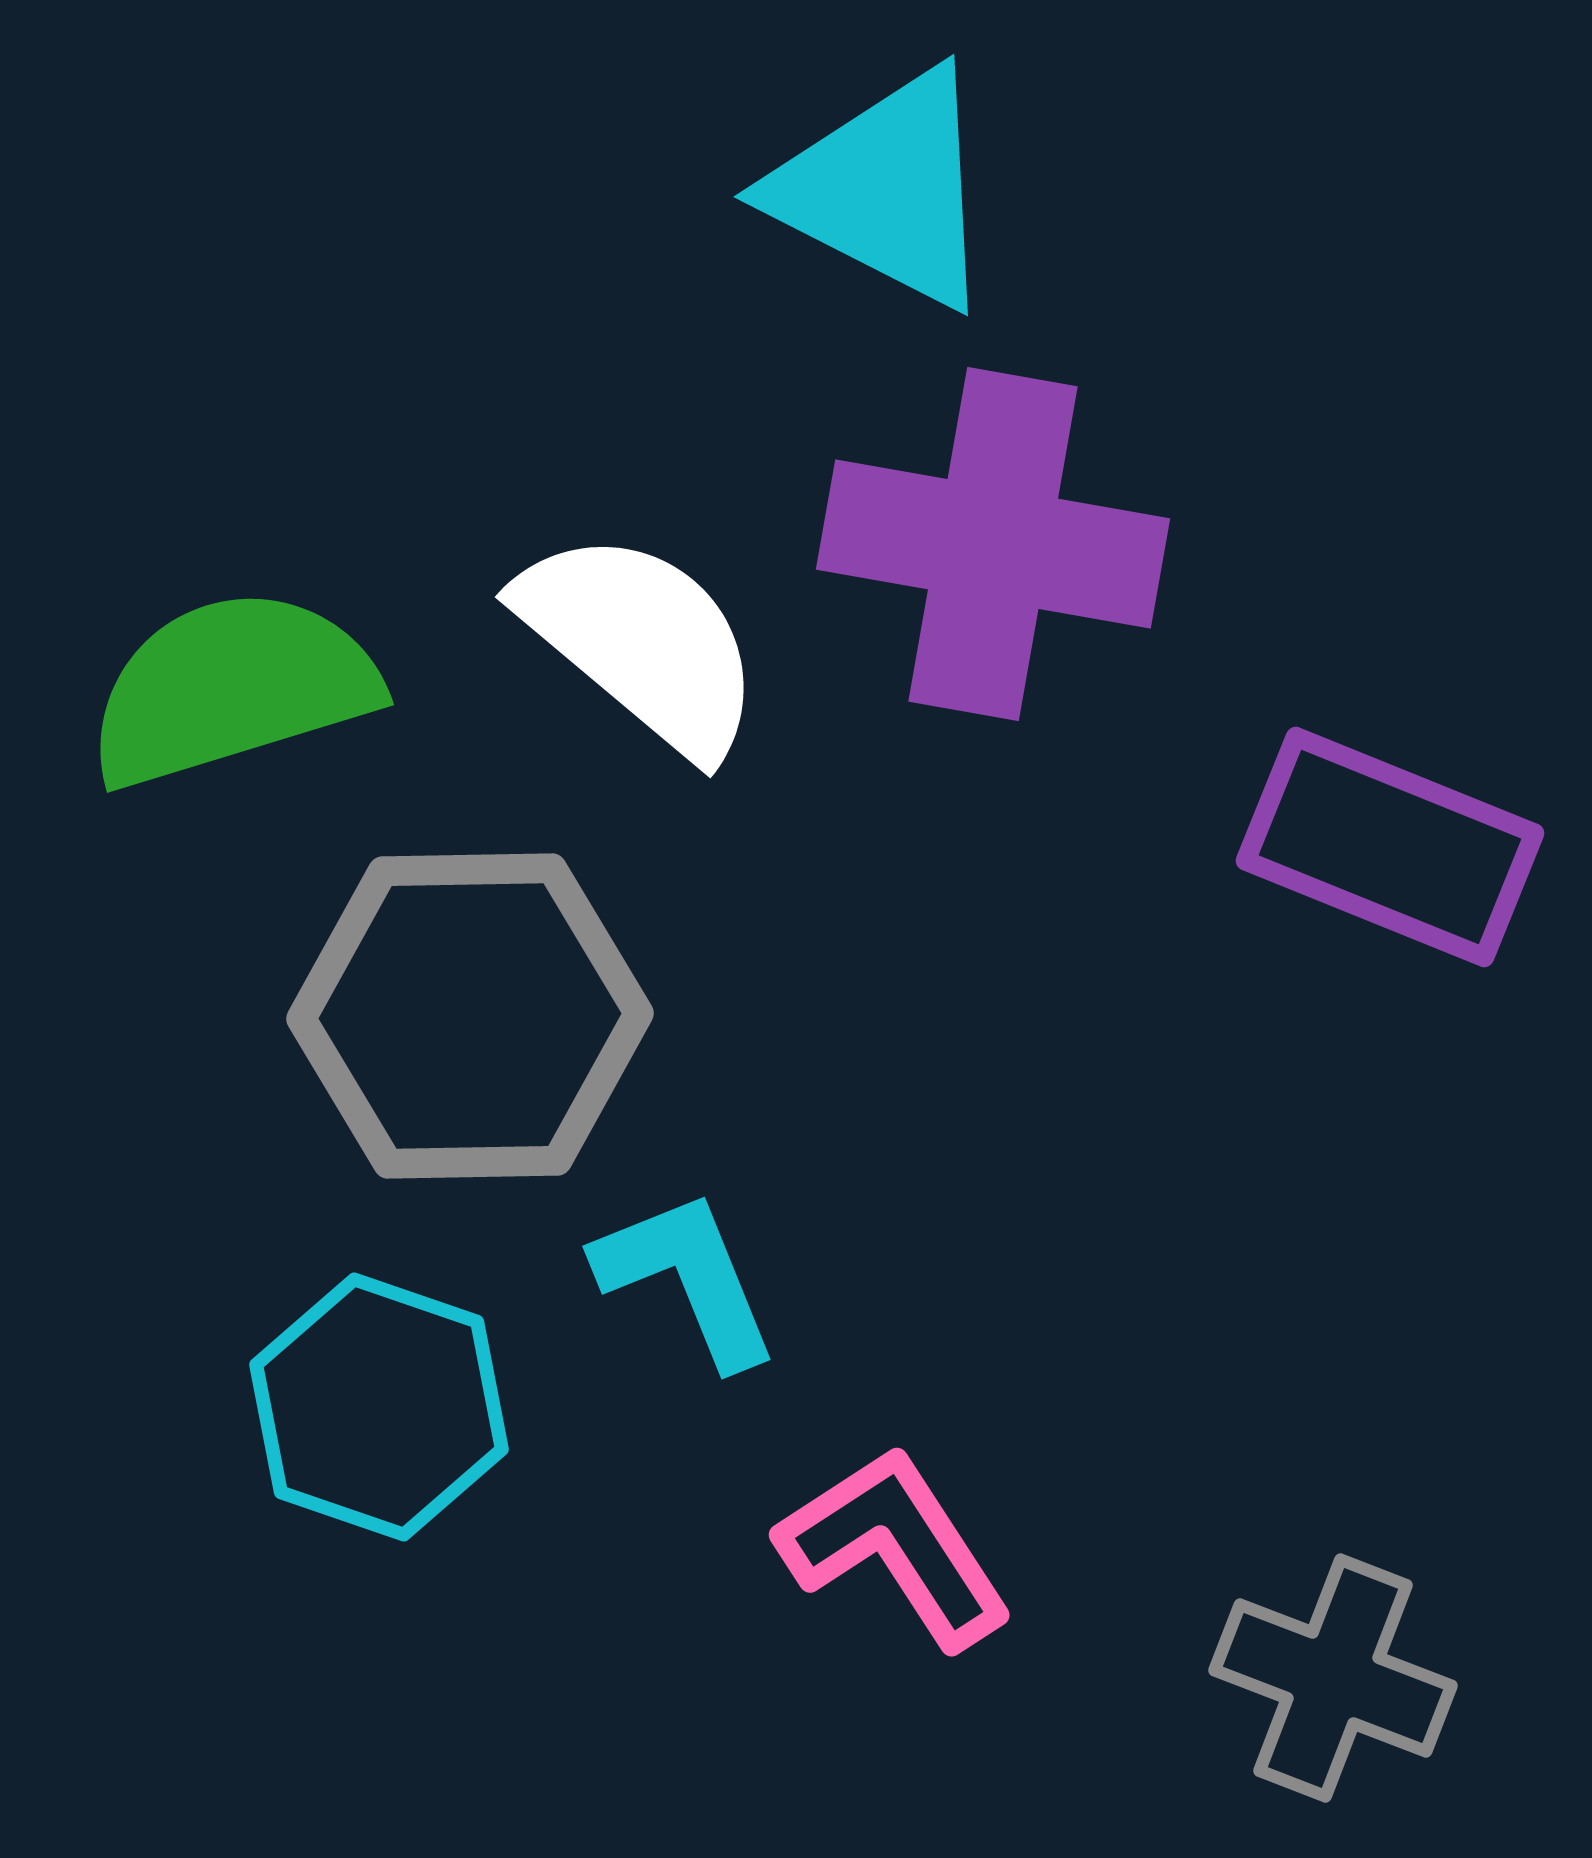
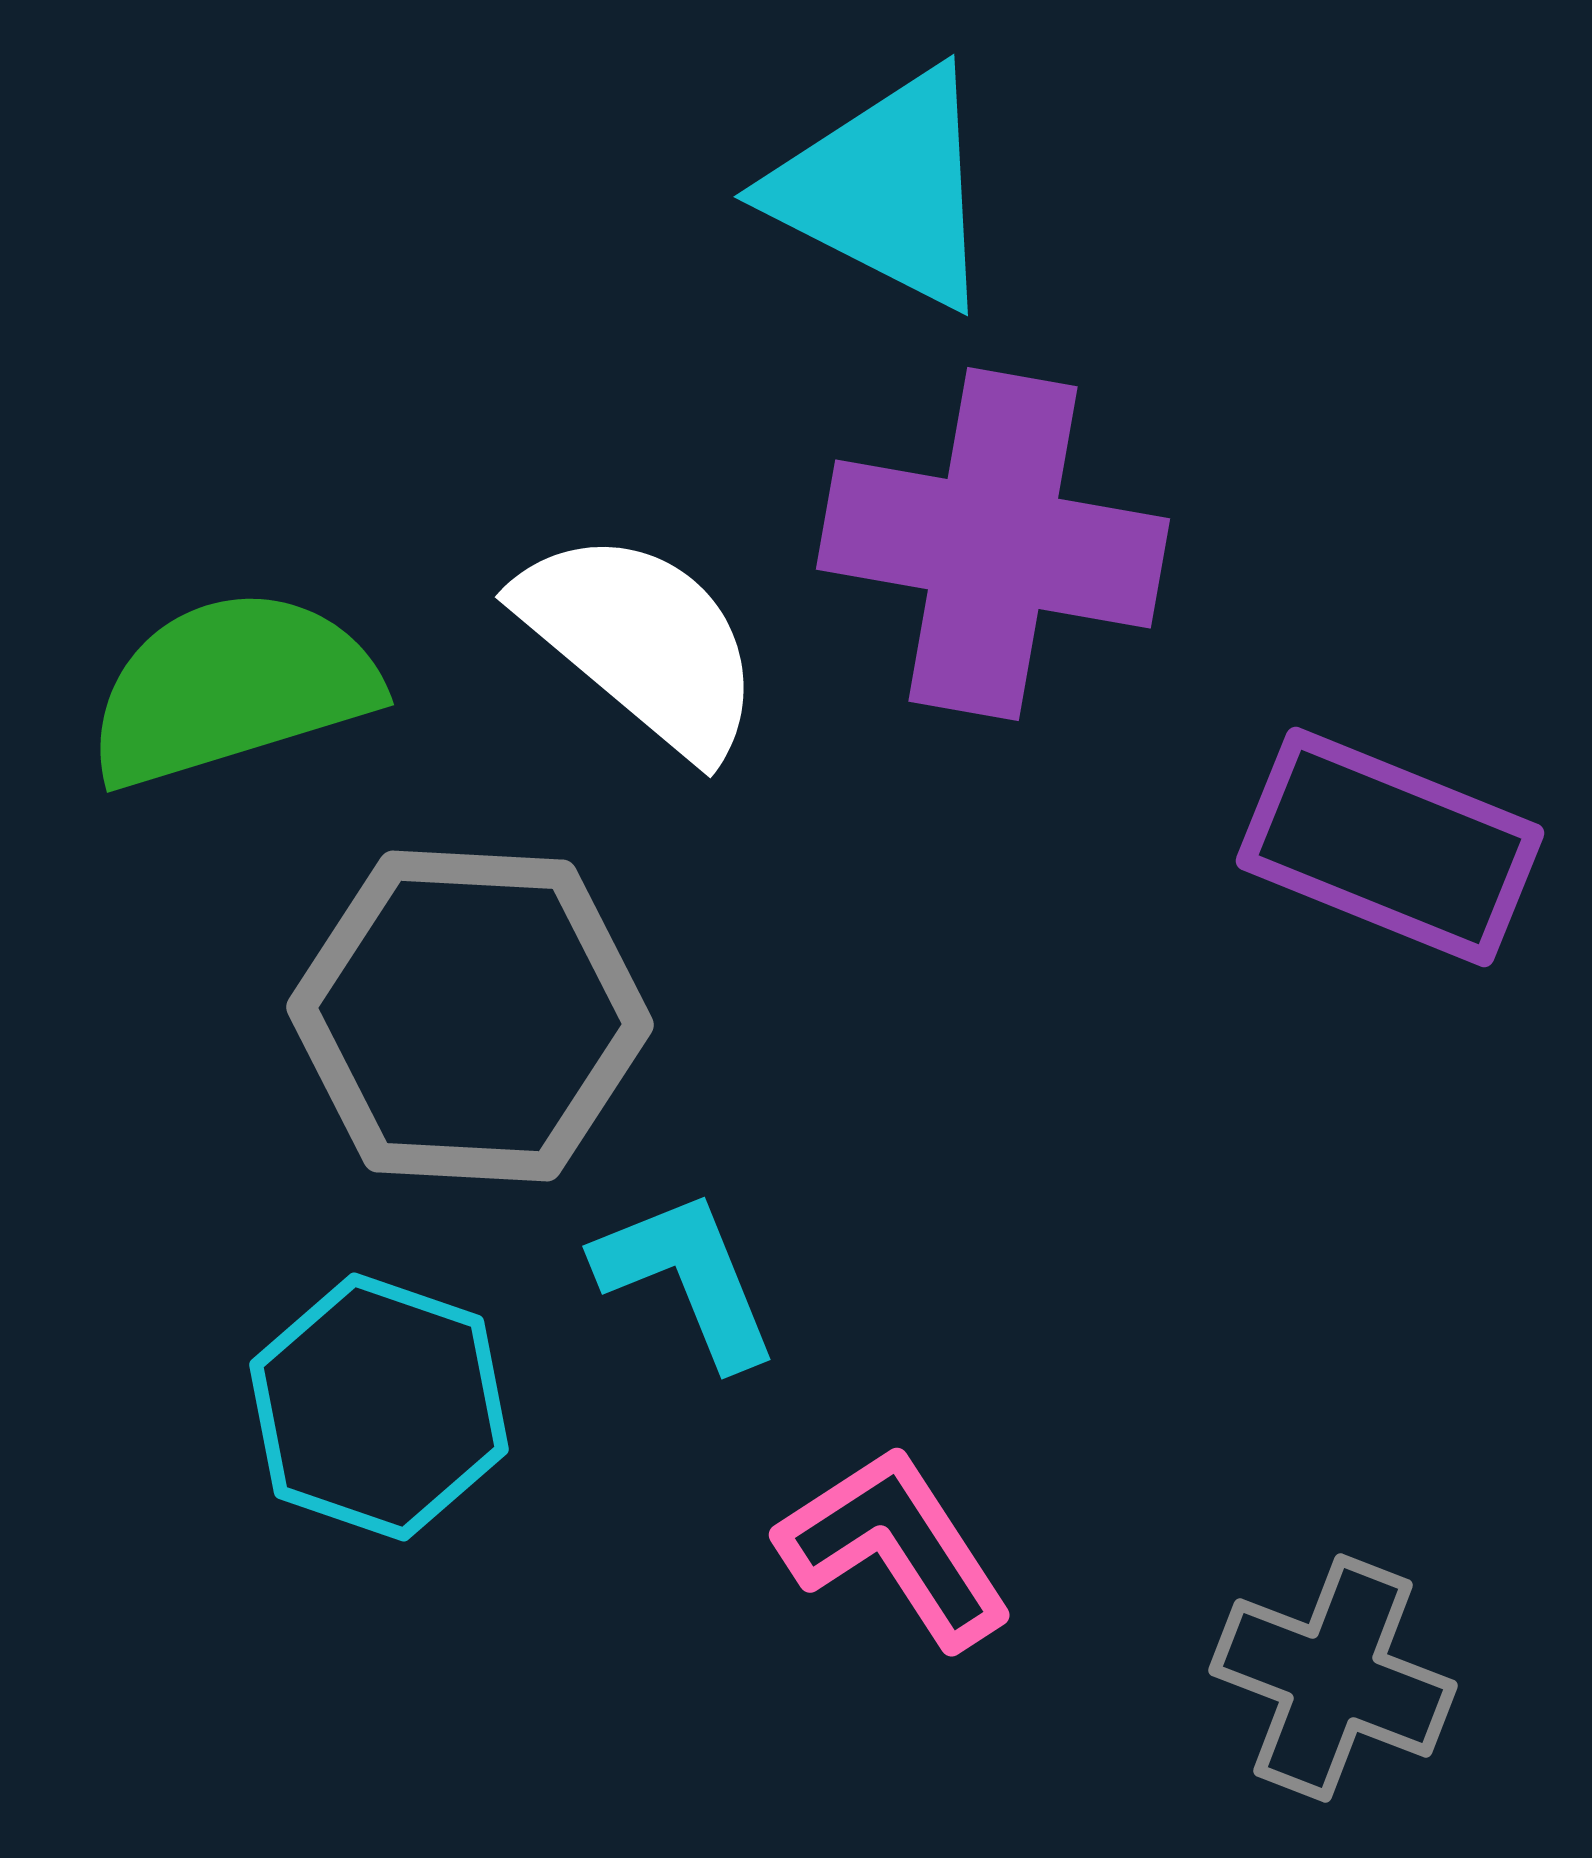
gray hexagon: rotated 4 degrees clockwise
